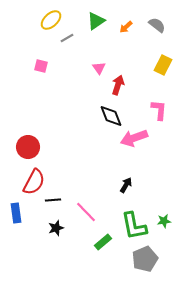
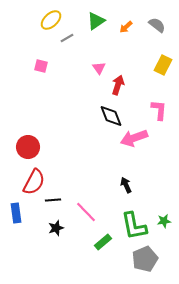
black arrow: rotated 56 degrees counterclockwise
